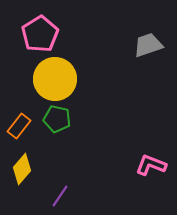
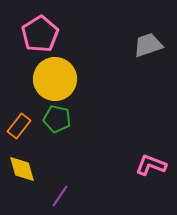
yellow diamond: rotated 56 degrees counterclockwise
